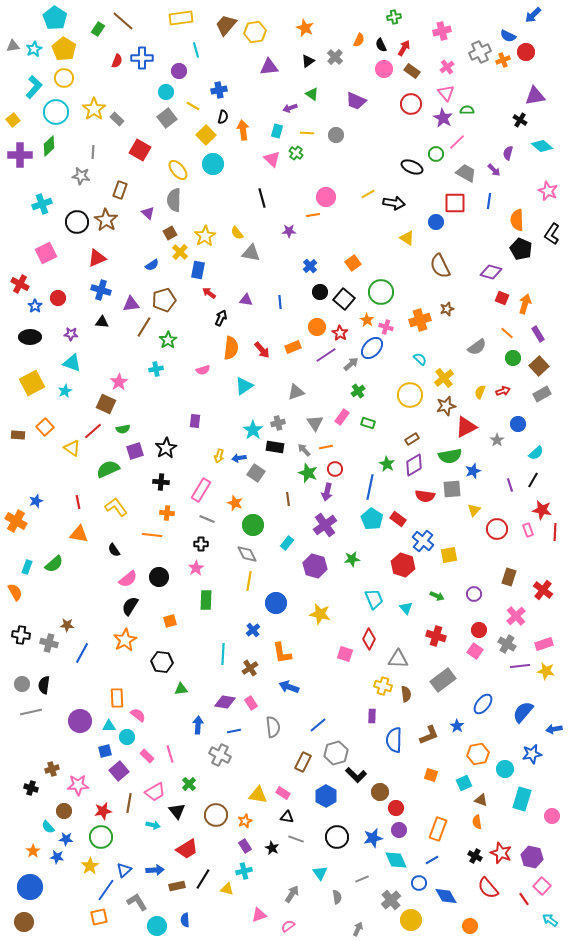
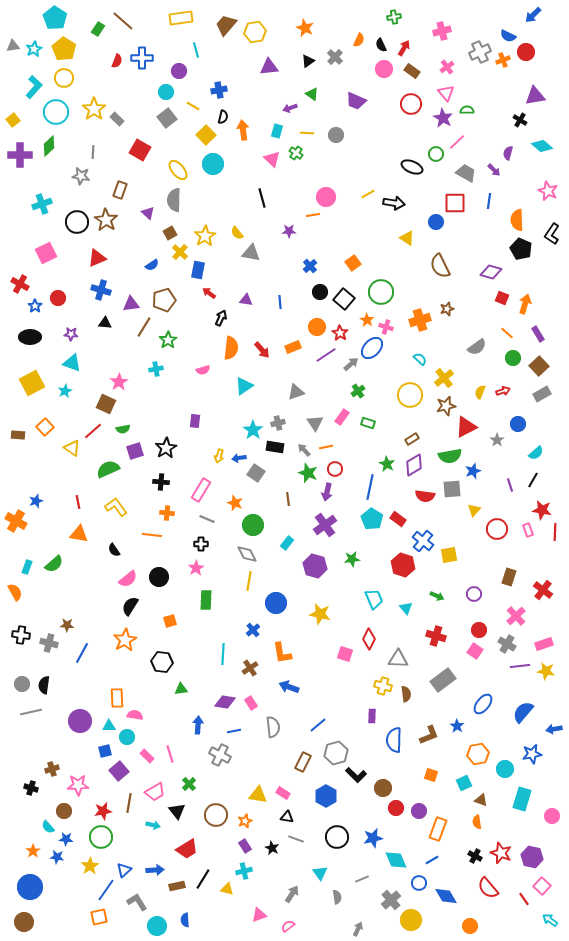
black triangle at (102, 322): moved 3 px right, 1 px down
pink semicircle at (138, 715): moved 3 px left; rotated 28 degrees counterclockwise
brown circle at (380, 792): moved 3 px right, 4 px up
purple circle at (399, 830): moved 20 px right, 19 px up
